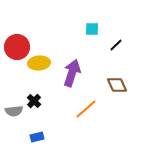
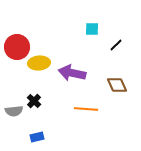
purple arrow: rotated 96 degrees counterclockwise
orange line: rotated 45 degrees clockwise
